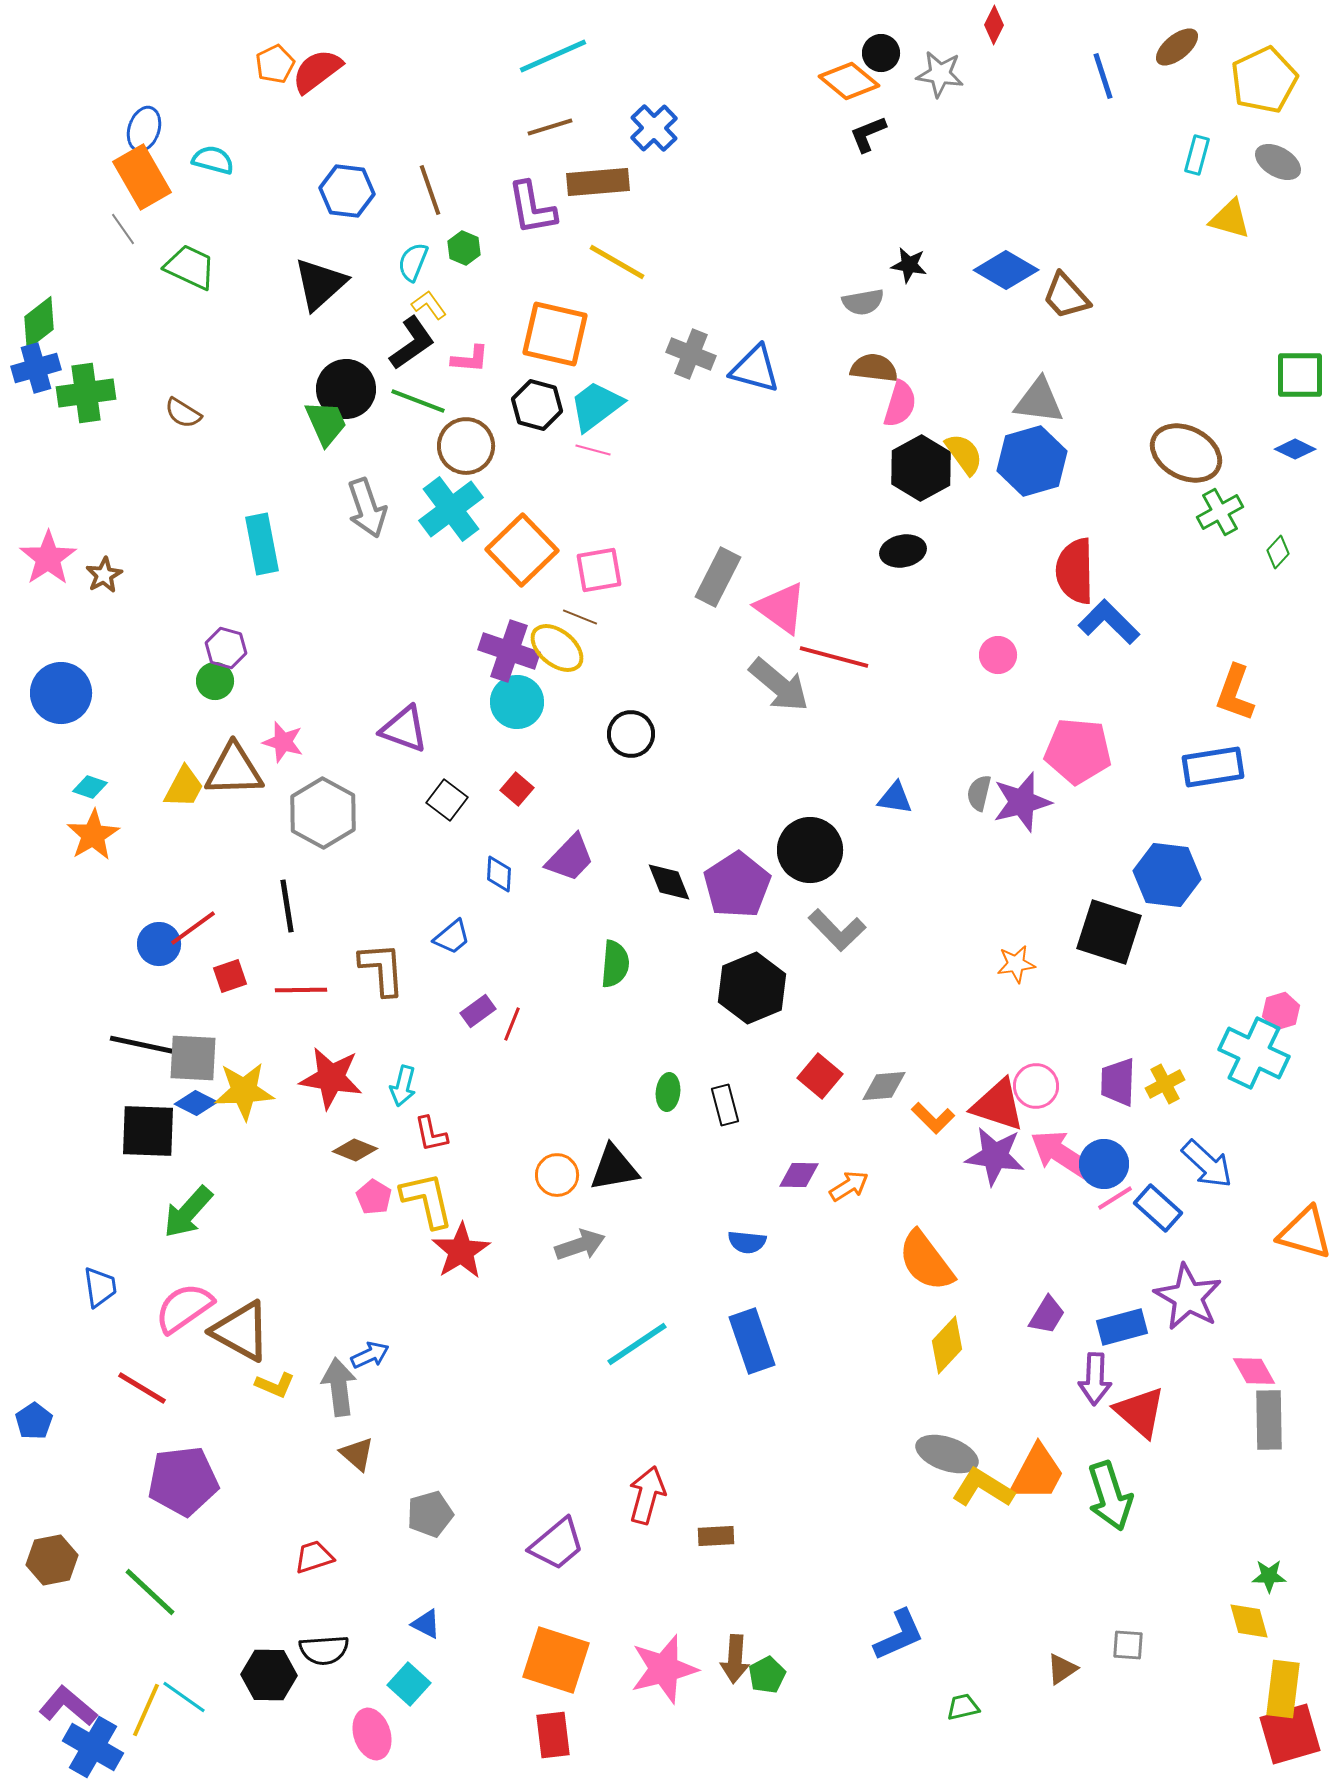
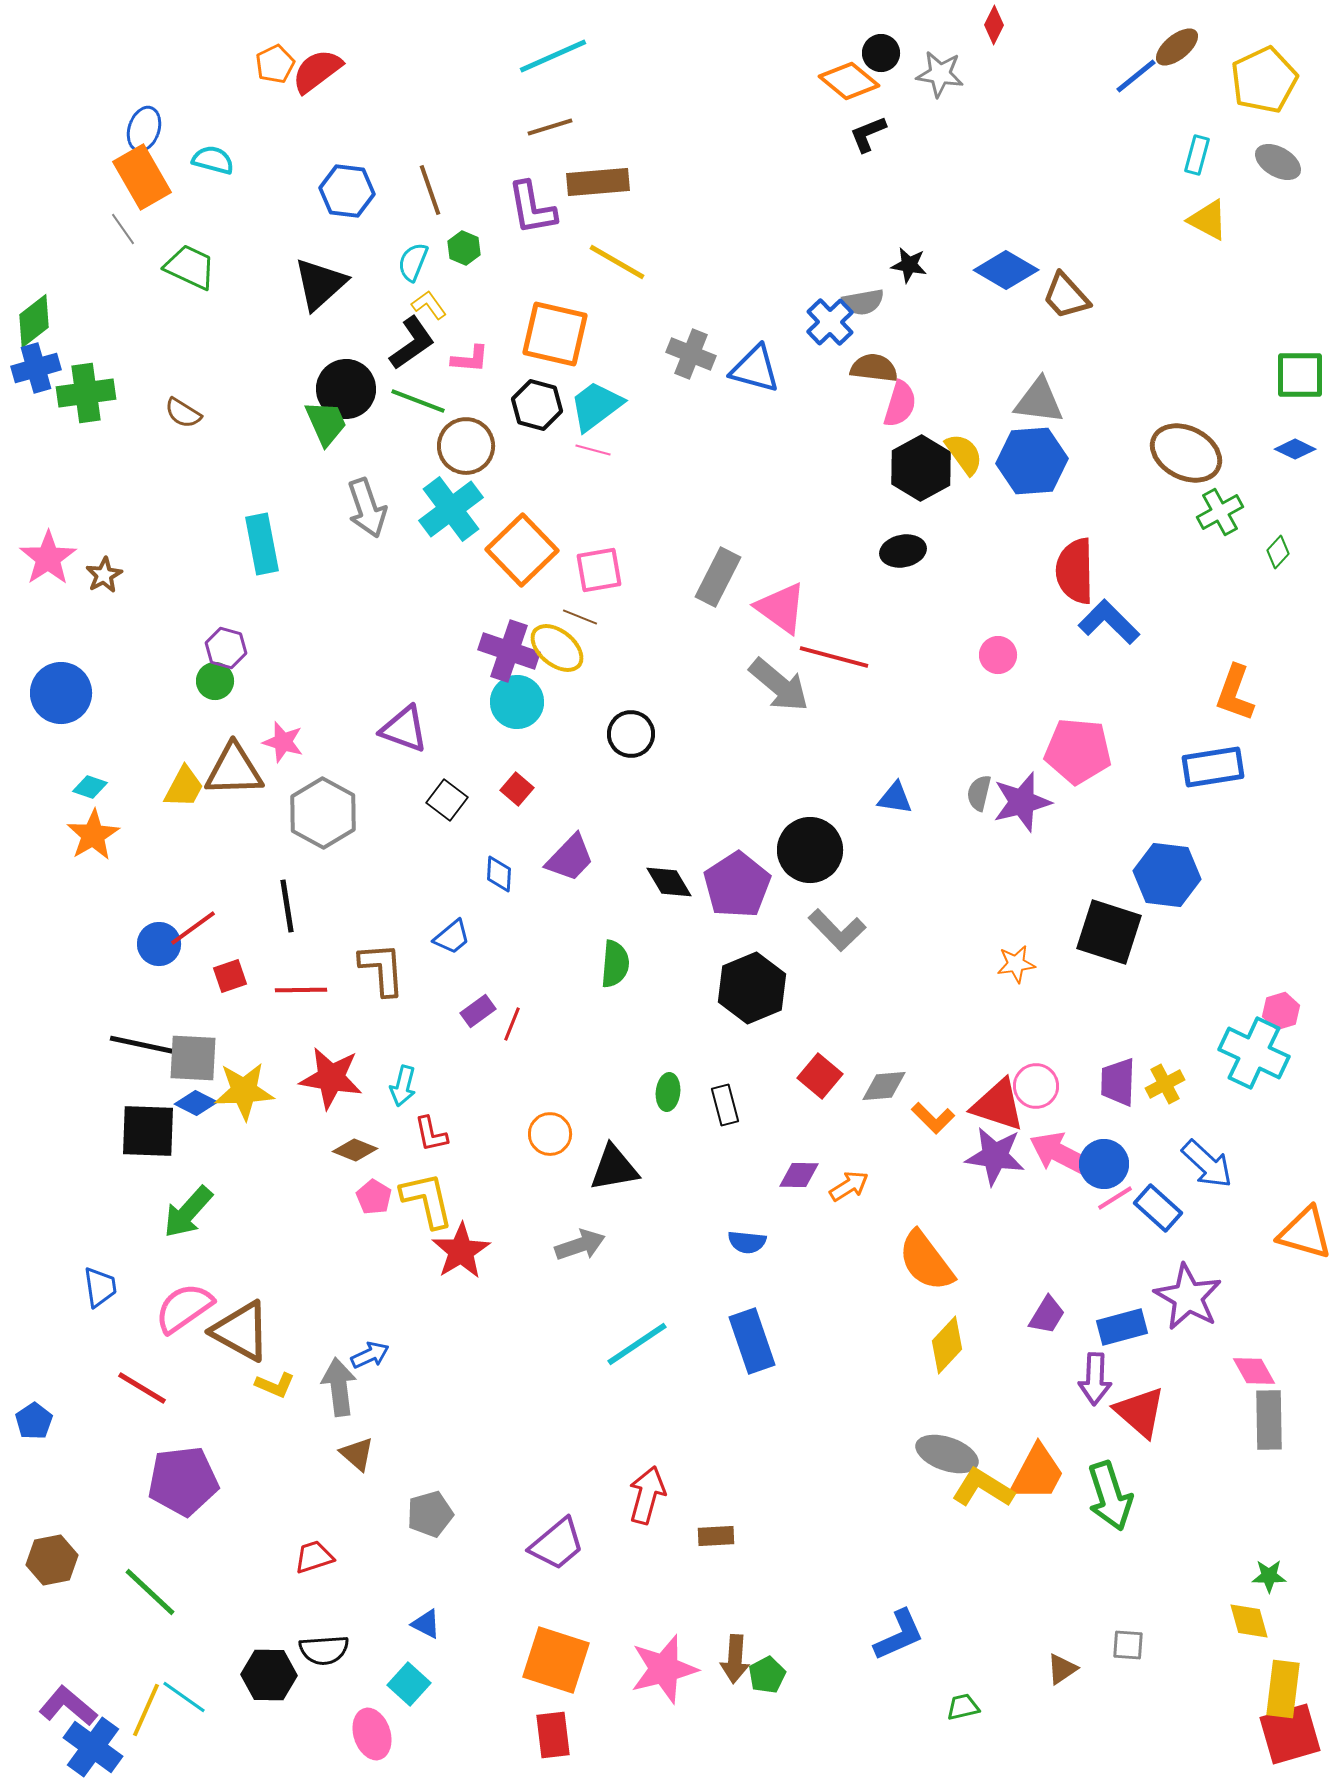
blue line at (1103, 76): moved 33 px right; rotated 69 degrees clockwise
blue cross at (654, 128): moved 176 px right, 194 px down
yellow triangle at (1230, 219): moved 22 px left, 1 px down; rotated 12 degrees clockwise
green diamond at (39, 323): moved 5 px left, 2 px up
blue hexagon at (1032, 461): rotated 12 degrees clockwise
black diamond at (669, 882): rotated 9 degrees counterclockwise
pink arrow at (1061, 1154): rotated 6 degrees counterclockwise
orange circle at (557, 1175): moved 7 px left, 41 px up
blue cross at (93, 1747): rotated 6 degrees clockwise
